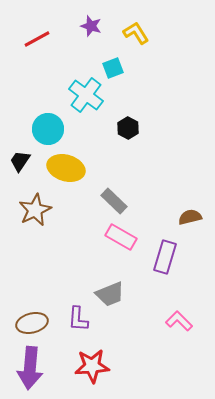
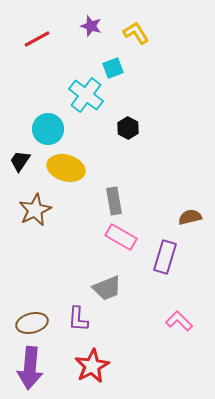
gray rectangle: rotated 36 degrees clockwise
gray trapezoid: moved 3 px left, 6 px up
red star: rotated 24 degrees counterclockwise
